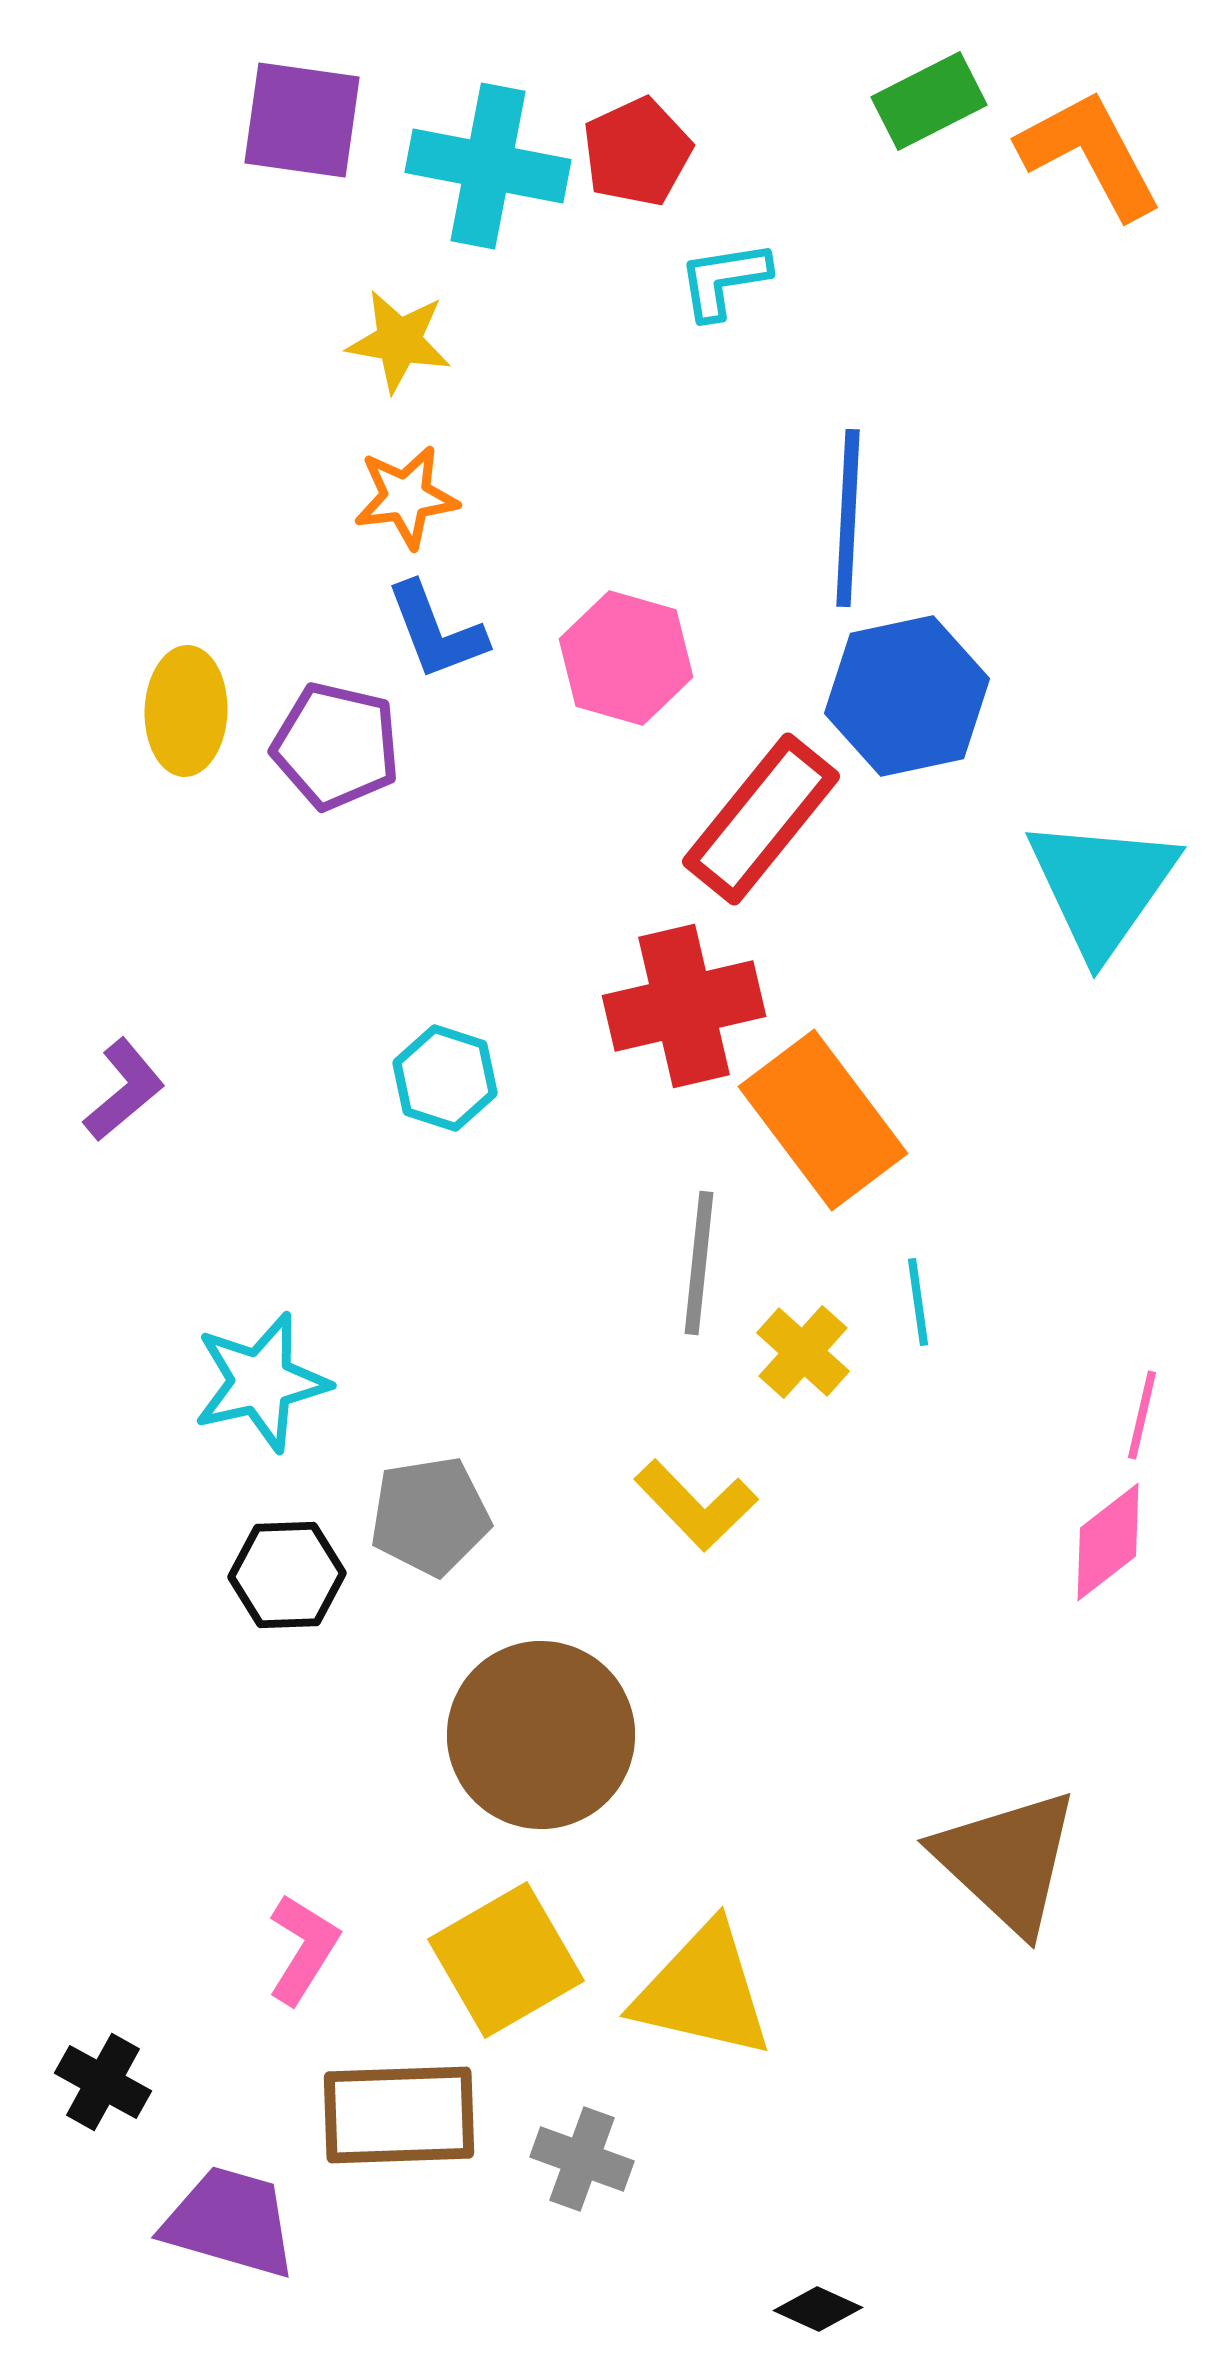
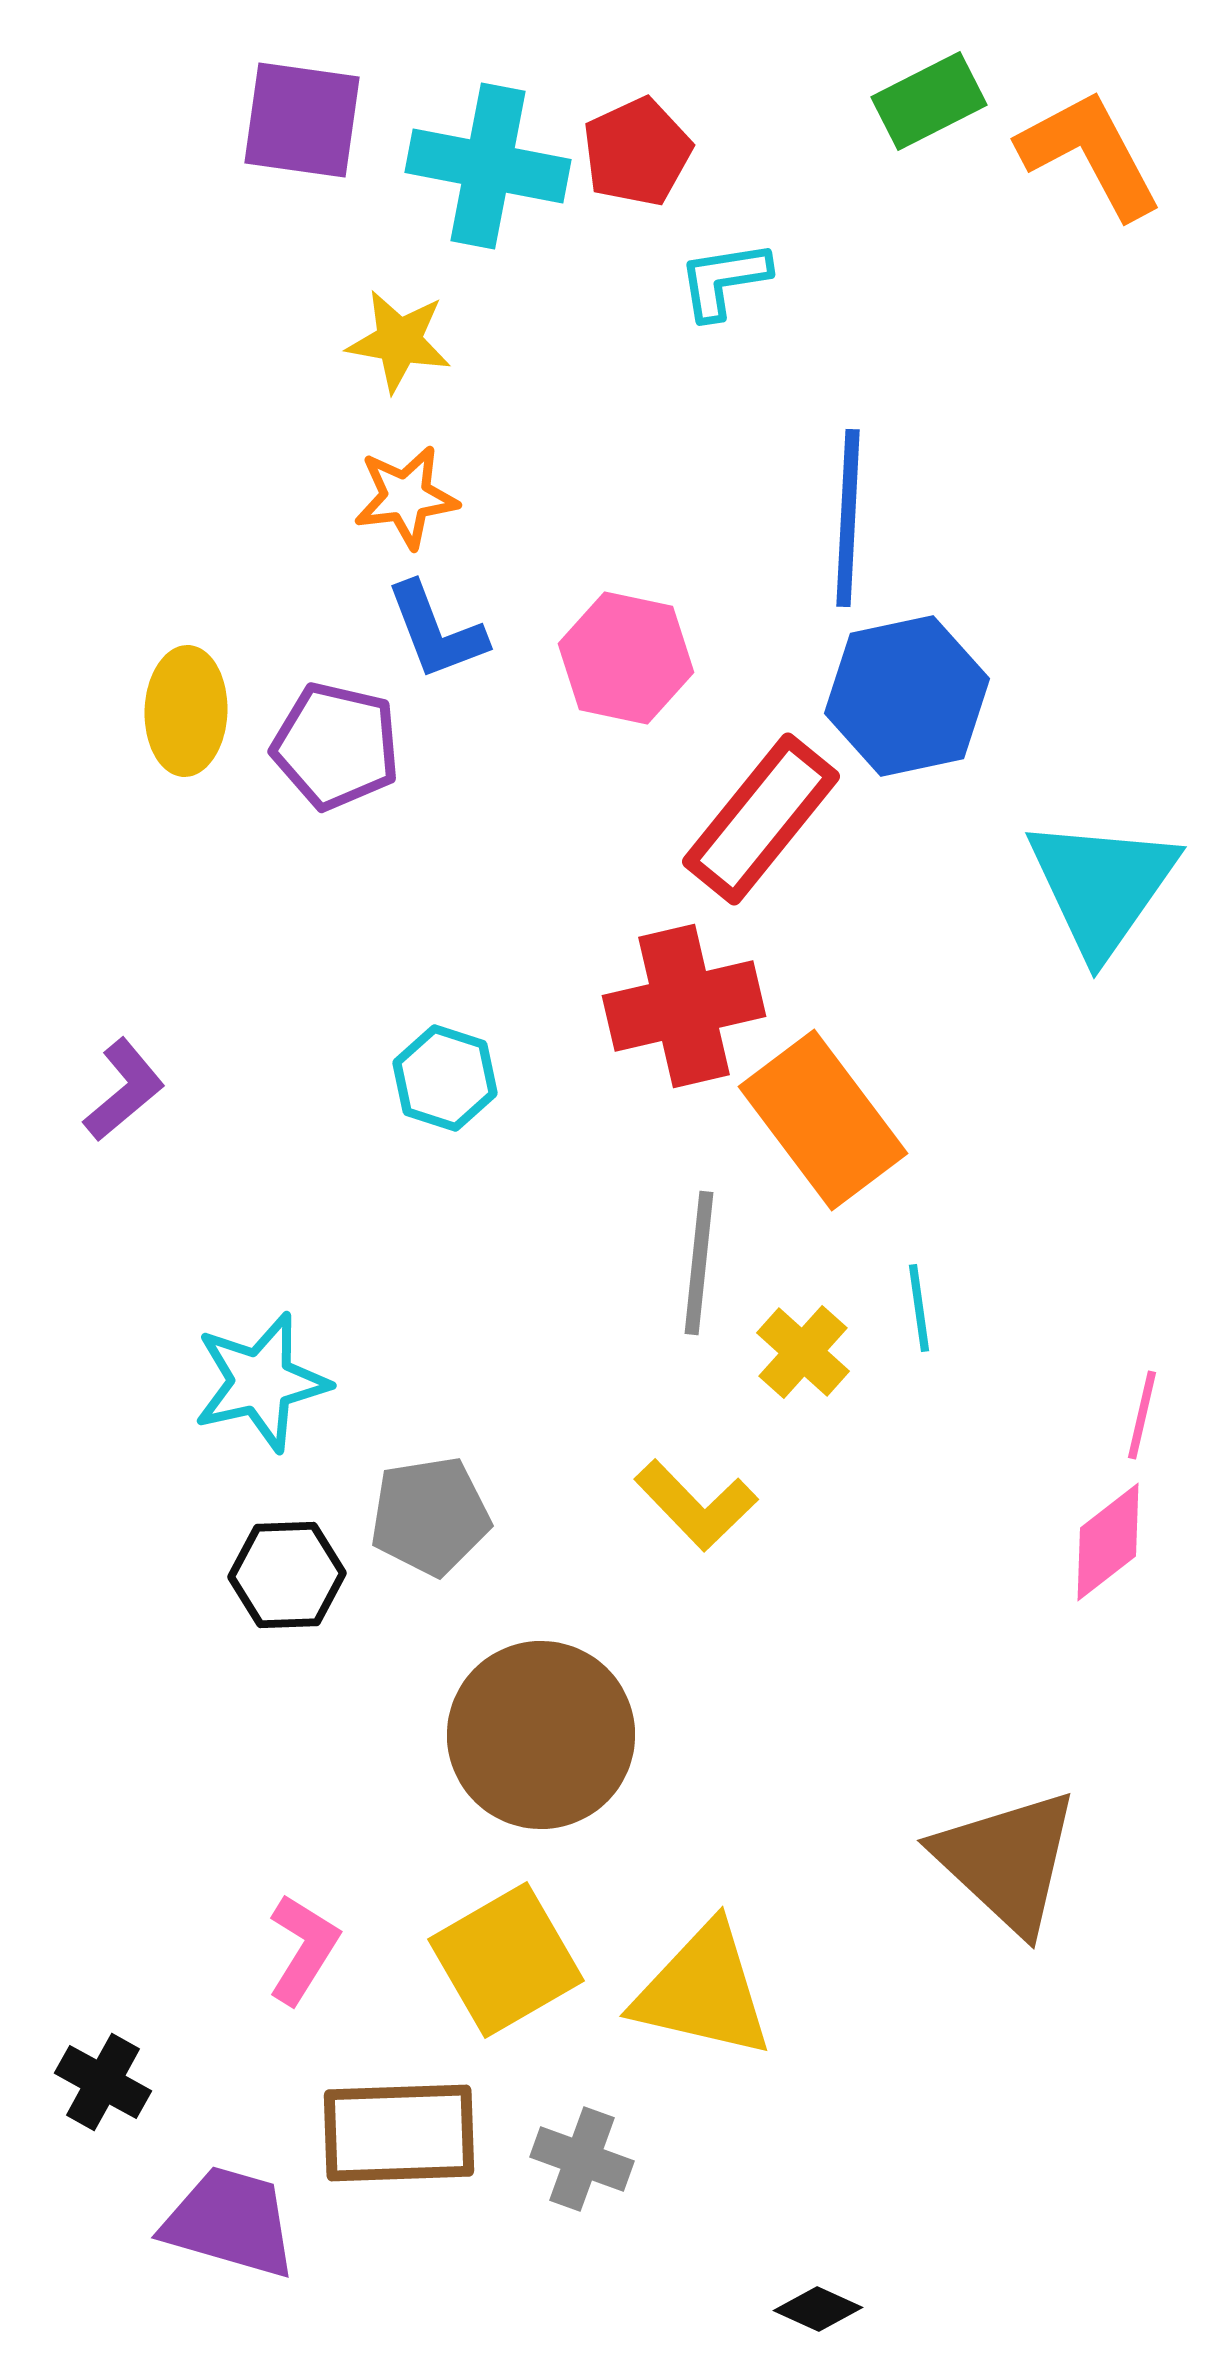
pink hexagon: rotated 4 degrees counterclockwise
cyan line: moved 1 px right, 6 px down
brown rectangle: moved 18 px down
